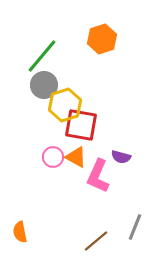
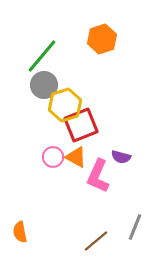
red square: rotated 32 degrees counterclockwise
